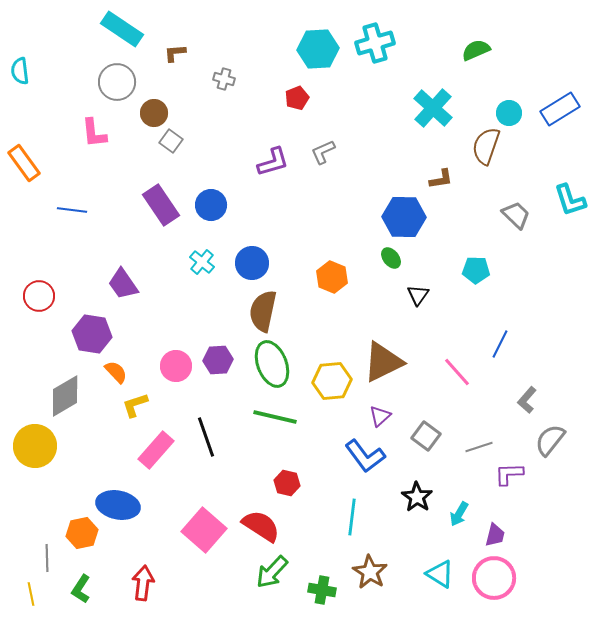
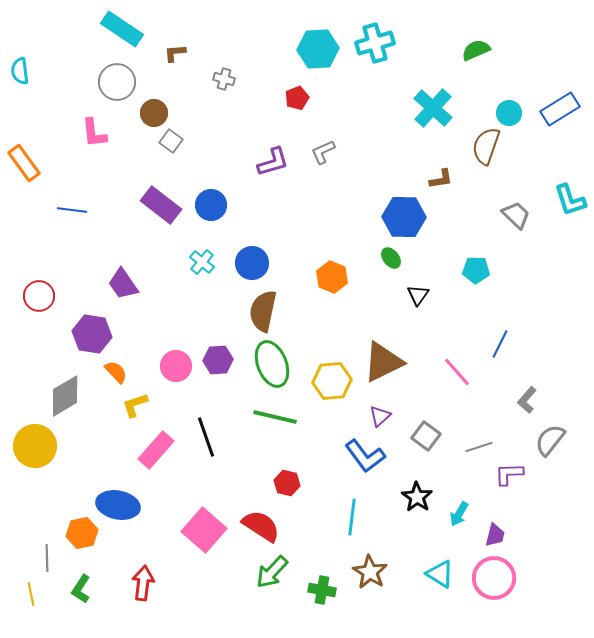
purple rectangle at (161, 205): rotated 18 degrees counterclockwise
